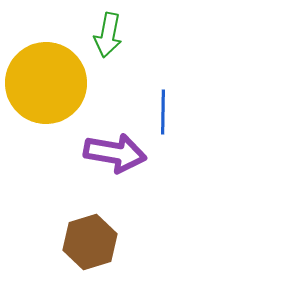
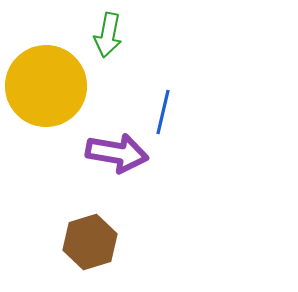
yellow circle: moved 3 px down
blue line: rotated 12 degrees clockwise
purple arrow: moved 2 px right
